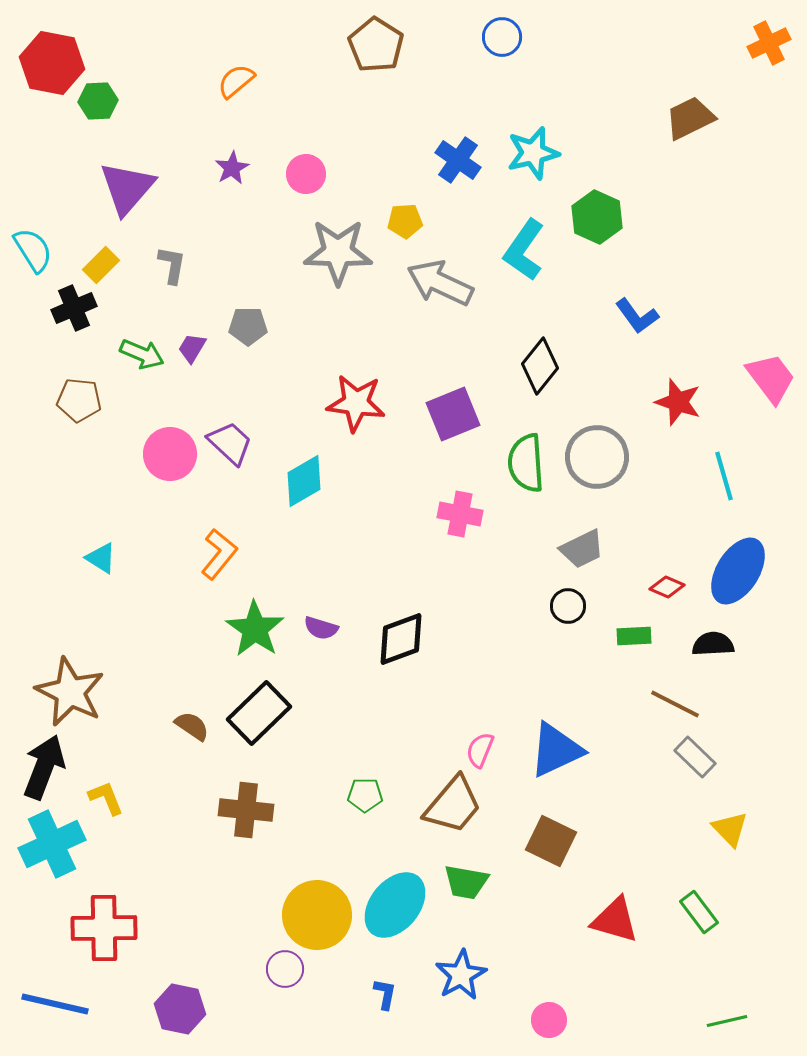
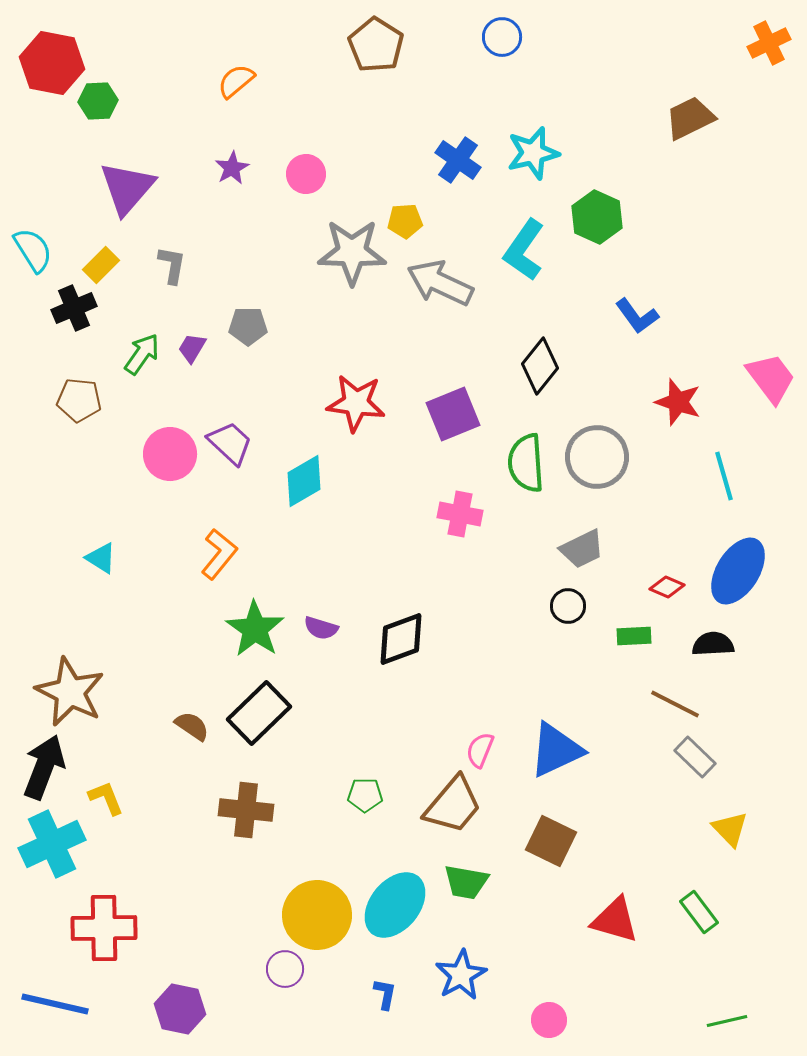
gray star at (338, 252): moved 14 px right
green arrow at (142, 354): rotated 78 degrees counterclockwise
